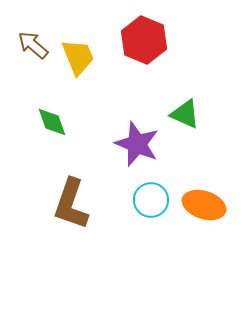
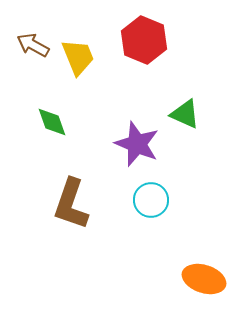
brown arrow: rotated 12 degrees counterclockwise
orange ellipse: moved 74 px down
